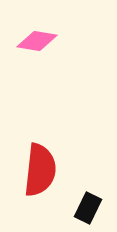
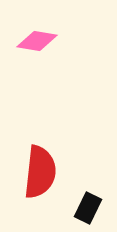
red semicircle: moved 2 px down
